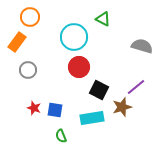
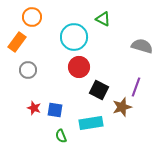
orange circle: moved 2 px right
purple line: rotated 30 degrees counterclockwise
cyan rectangle: moved 1 px left, 5 px down
